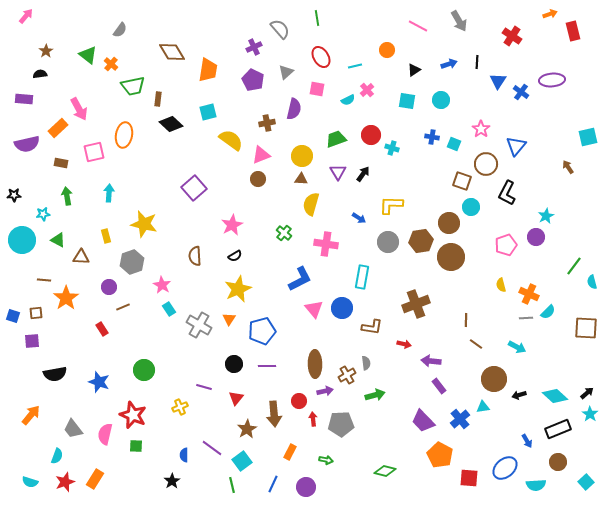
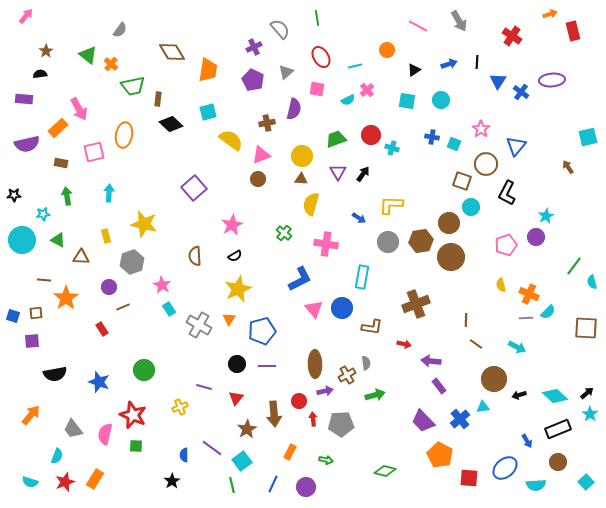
black circle at (234, 364): moved 3 px right
